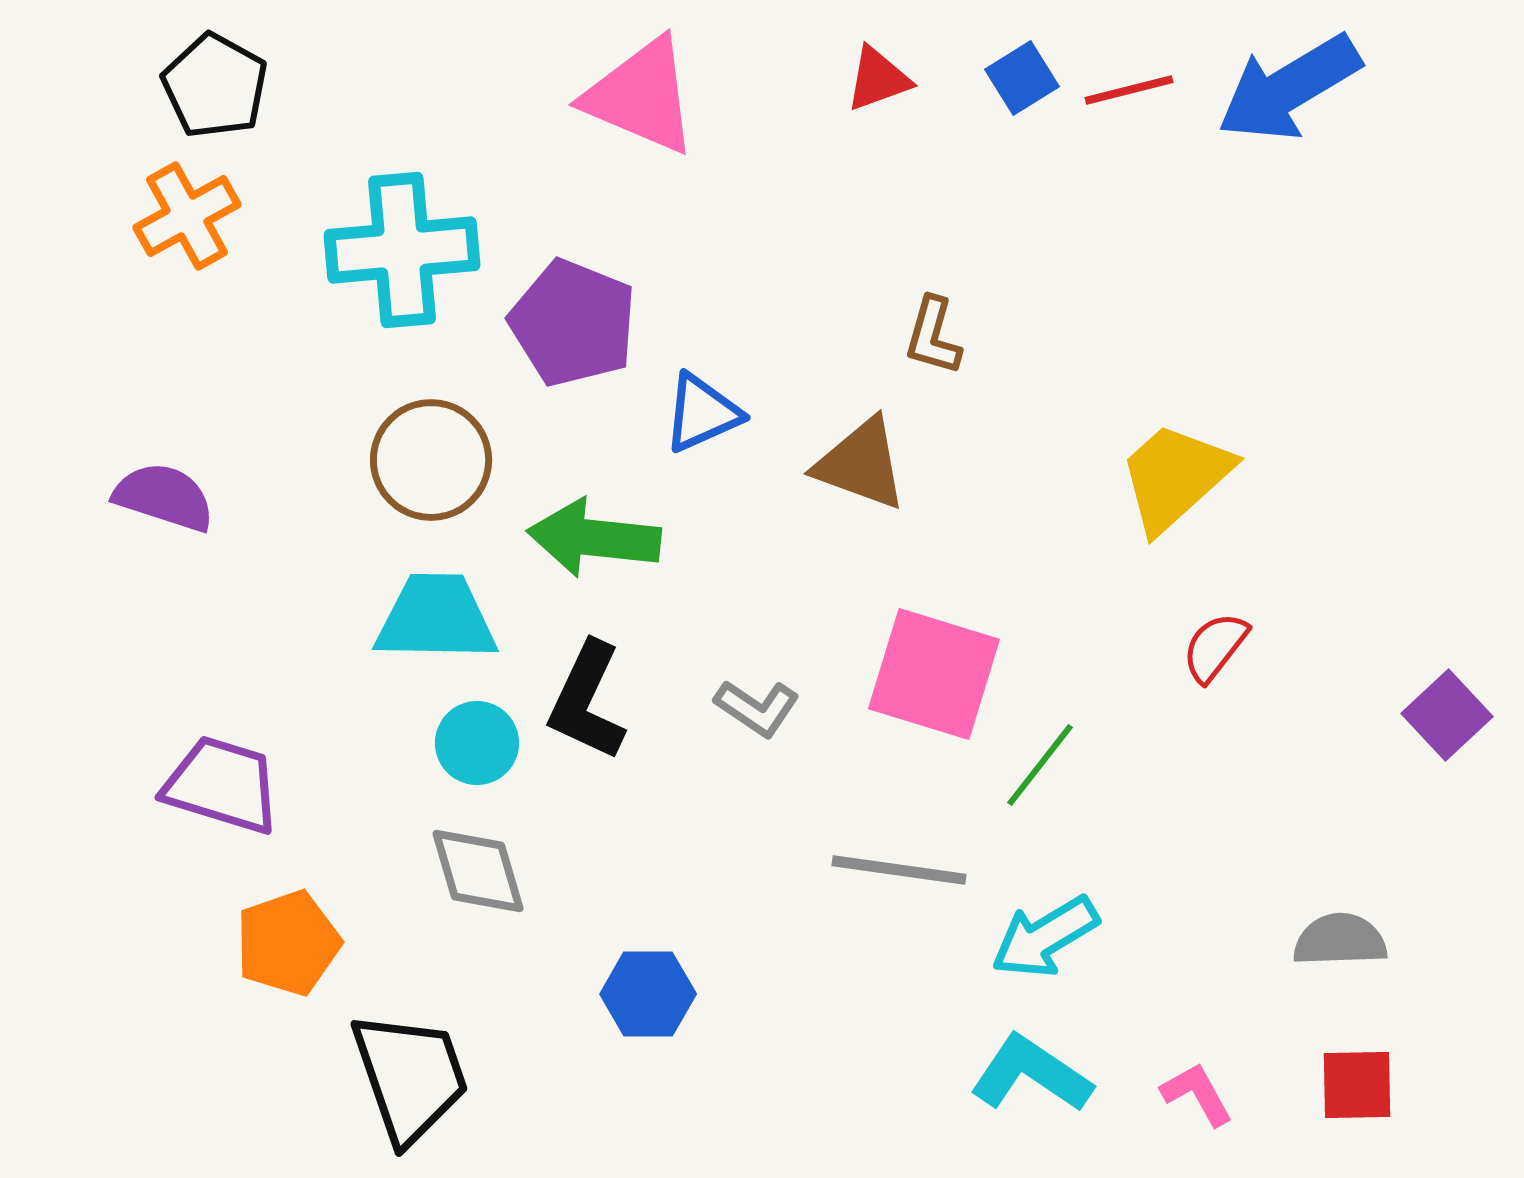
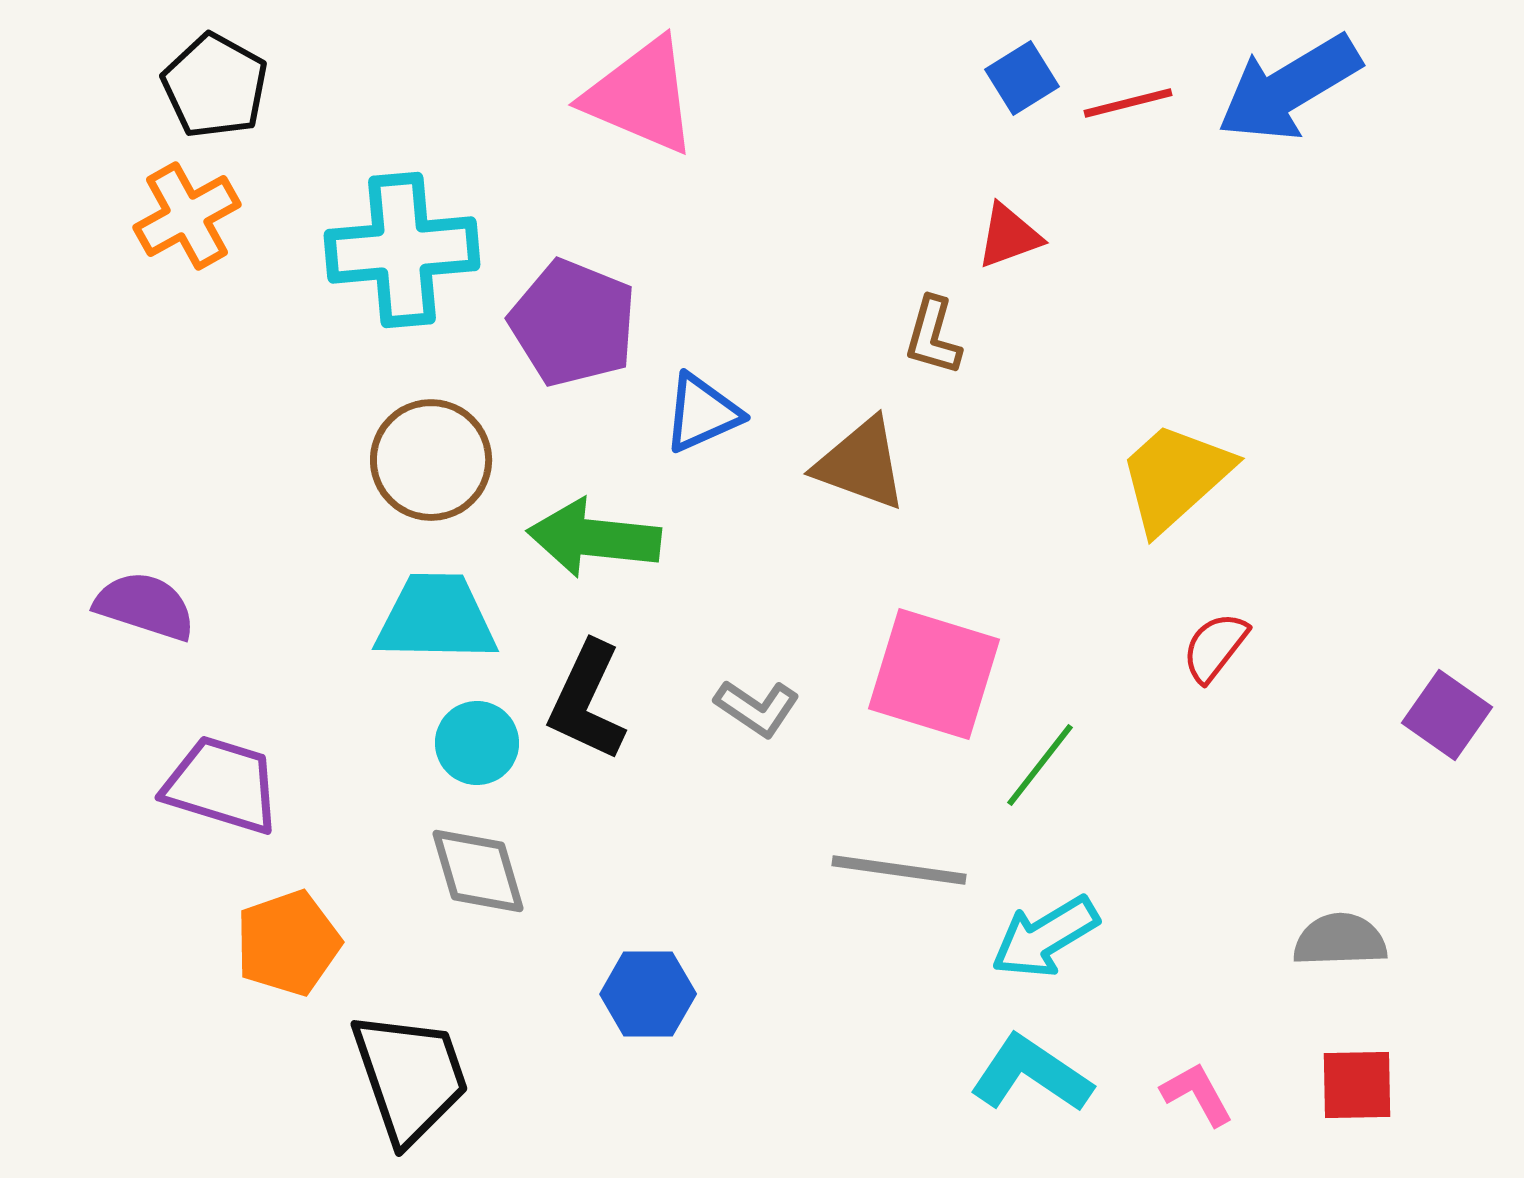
red triangle: moved 131 px right, 157 px down
red line: moved 1 px left, 13 px down
purple semicircle: moved 19 px left, 109 px down
purple square: rotated 12 degrees counterclockwise
